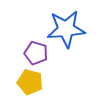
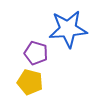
blue star: moved 2 px right
